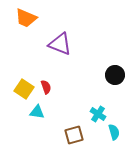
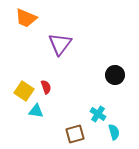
purple triangle: rotated 45 degrees clockwise
yellow square: moved 2 px down
cyan triangle: moved 1 px left, 1 px up
brown square: moved 1 px right, 1 px up
